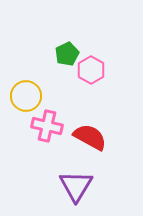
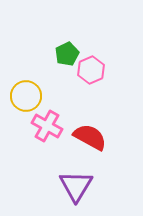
pink hexagon: rotated 8 degrees clockwise
pink cross: rotated 16 degrees clockwise
